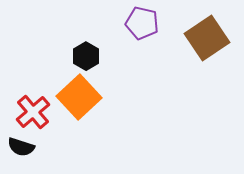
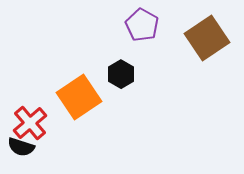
purple pentagon: moved 2 px down; rotated 16 degrees clockwise
black hexagon: moved 35 px right, 18 px down
orange square: rotated 9 degrees clockwise
red cross: moved 3 px left, 11 px down
